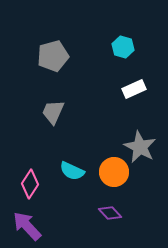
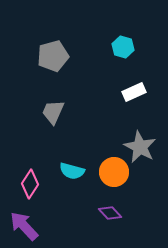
white rectangle: moved 3 px down
cyan semicircle: rotated 10 degrees counterclockwise
purple arrow: moved 3 px left
